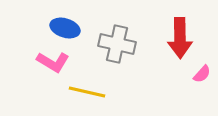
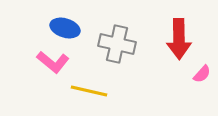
red arrow: moved 1 px left, 1 px down
pink L-shape: rotated 8 degrees clockwise
yellow line: moved 2 px right, 1 px up
